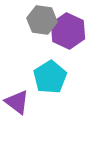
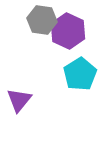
cyan pentagon: moved 30 px right, 3 px up
purple triangle: moved 2 px right, 2 px up; rotated 32 degrees clockwise
